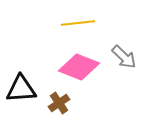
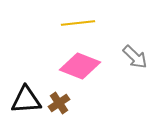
gray arrow: moved 11 px right
pink diamond: moved 1 px right, 1 px up
black triangle: moved 5 px right, 11 px down
